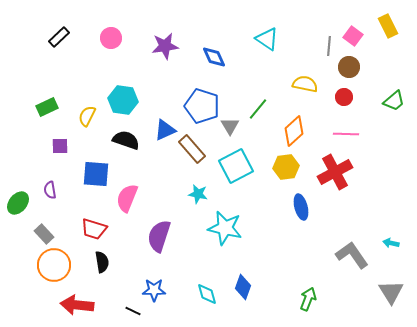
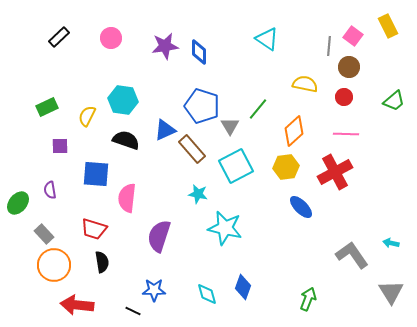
blue diamond at (214, 57): moved 15 px left, 5 px up; rotated 25 degrees clockwise
pink semicircle at (127, 198): rotated 16 degrees counterclockwise
blue ellipse at (301, 207): rotated 30 degrees counterclockwise
